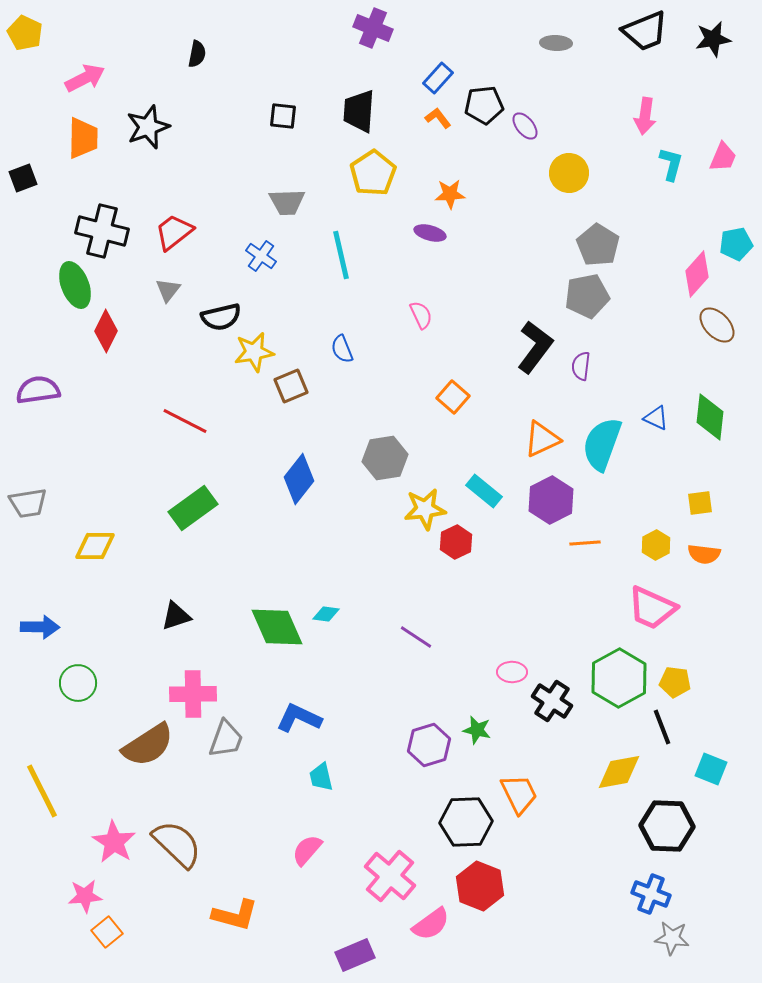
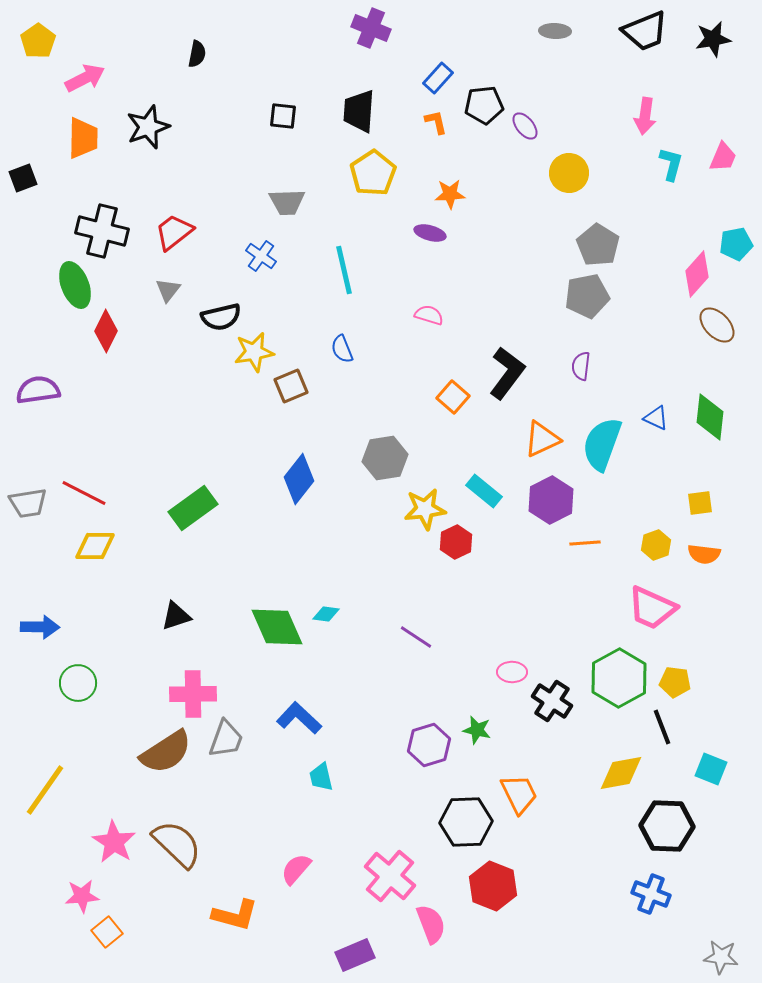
purple cross at (373, 28): moved 2 px left
yellow pentagon at (25, 33): moved 13 px right, 8 px down; rotated 12 degrees clockwise
gray ellipse at (556, 43): moved 1 px left, 12 px up
orange L-shape at (438, 118): moved 2 px left, 4 px down; rotated 24 degrees clockwise
cyan line at (341, 255): moved 3 px right, 15 px down
pink semicircle at (421, 315): moved 8 px right; rotated 48 degrees counterclockwise
black L-shape at (535, 347): moved 28 px left, 26 px down
red line at (185, 421): moved 101 px left, 72 px down
yellow hexagon at (656, 545): rotated 8 degrees clockwise
blue L-shape at (299, 718): rotated 18 degrees clockwise
brown semicircle at (148, 745): moved 18 px right, 7 px down
yellow diamond at (619, 772): moved 2 px right, 1 px down
yellow line at (42, 791): moved 3 px right, 1 px up; rotated 62 degrees clockwise
pink semicircle at (307, 850): moved 11 px left, 19 px down
red hexagon at (480, 886): moved 13 px right
pink star at (85, 896): moved 3 px left
pink semicircle at (431, 924): rotated 75 degrees counterclockwise
gray star at (672, 938): moved 49 px right, 19 px down
